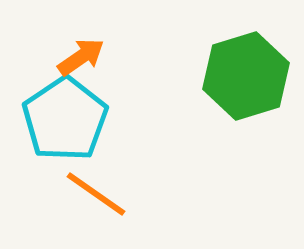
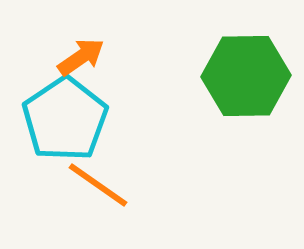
green hexagon: rotated 16 degrees clockwise
orange line: moved 2 px right, 9 px up
